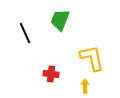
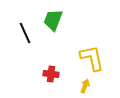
green trapezoid: moved 7 px left
yellow arrow: rotated 24 degrees clockwise
